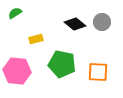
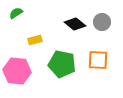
green semicircle: moved 1 px right
yellow rectangle: moved 1 px left, 1 px down
orange square: moved 12 px up
